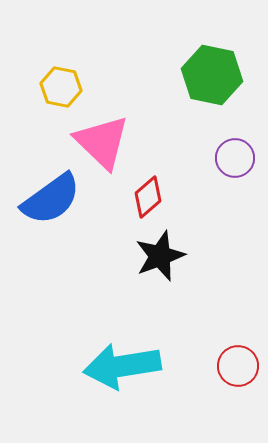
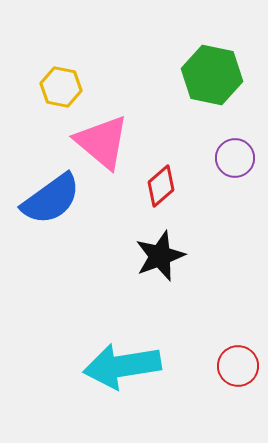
pink triangle: rotated 4 degrees counterclockwise
red diamond: moved 13 px right, 11 px up
